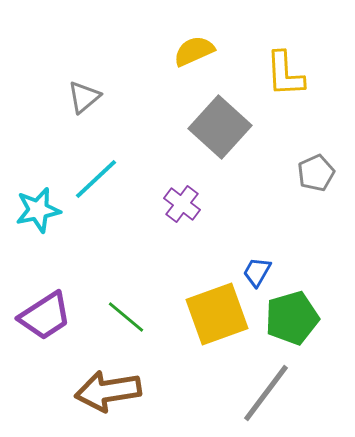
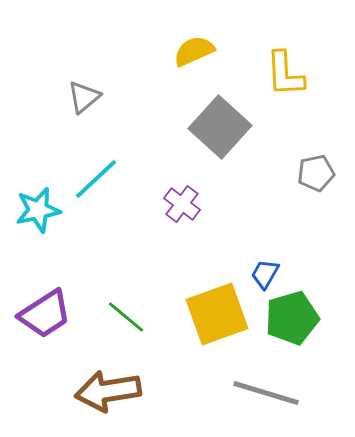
gray pentagon: rotated 12 degrees clockwise
blue trapezoid: moved 8 px right, 2 px down
purple trapezoid: moved 2 px up
gray line: rotated 70 degrees clockwise
